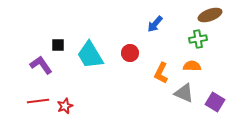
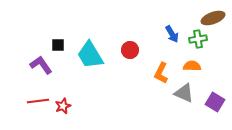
brown ellipse: moved 3 px right, 3 px down
blue arrow: moved 17 px right, 10 px down; rotated 72 degrees counterclockwise
red circle: moved 3 px up
red star: moved 2 px left
